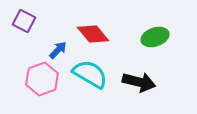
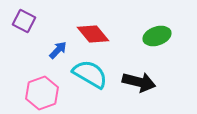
green ellipse: moved 2 px right, 1 px up
pink hexagon: moved 14 px down
